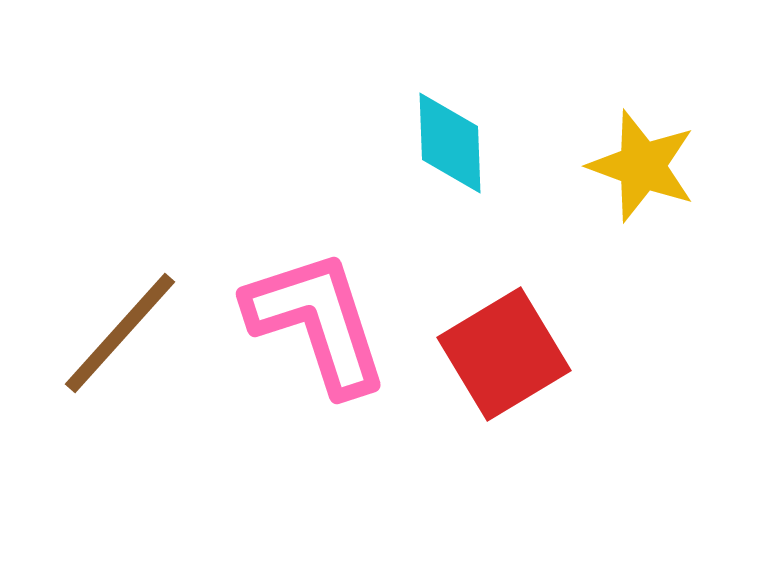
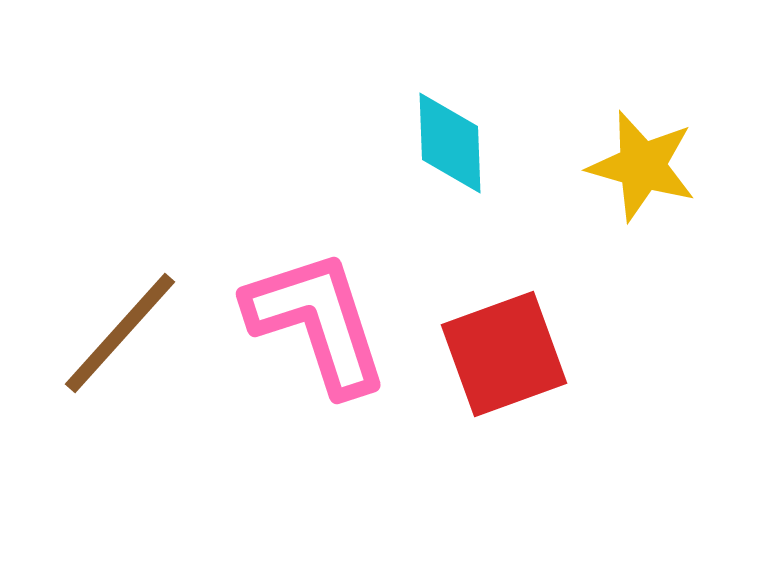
yellow star: rotated 4 degrees counterclockwise
red square: rotated 11 degrees clockwise
